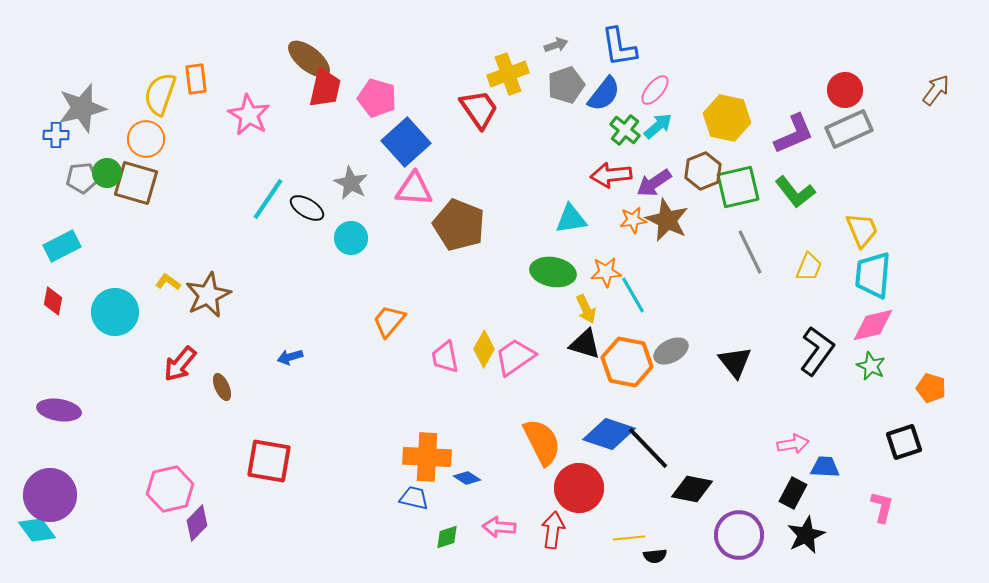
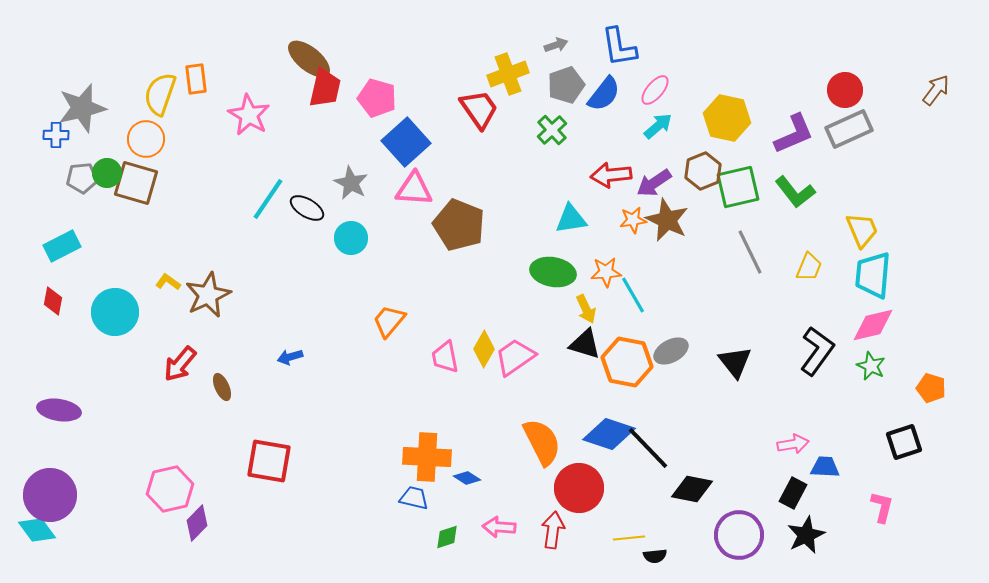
green cross at (625, 130): moved 73 px left; rotated 8 degrees clockwise
